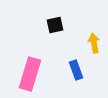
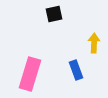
black square: moved 1 px left, 11 px up
yellow arrow: rotated 12 degrees clockwise
